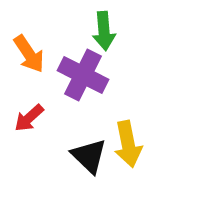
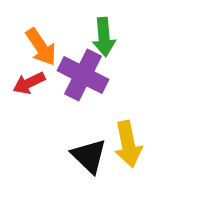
green arrow: moved 6 px down
orange arrow: moved 12 px right, 7 px up
red arrow: moved 35 px up; rotated 16 degrees clockwise
